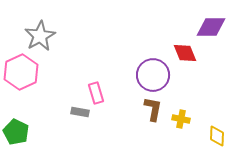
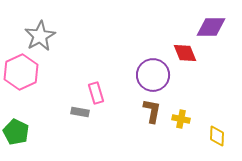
brown L-shape: moved 1 px left, 2 px down
